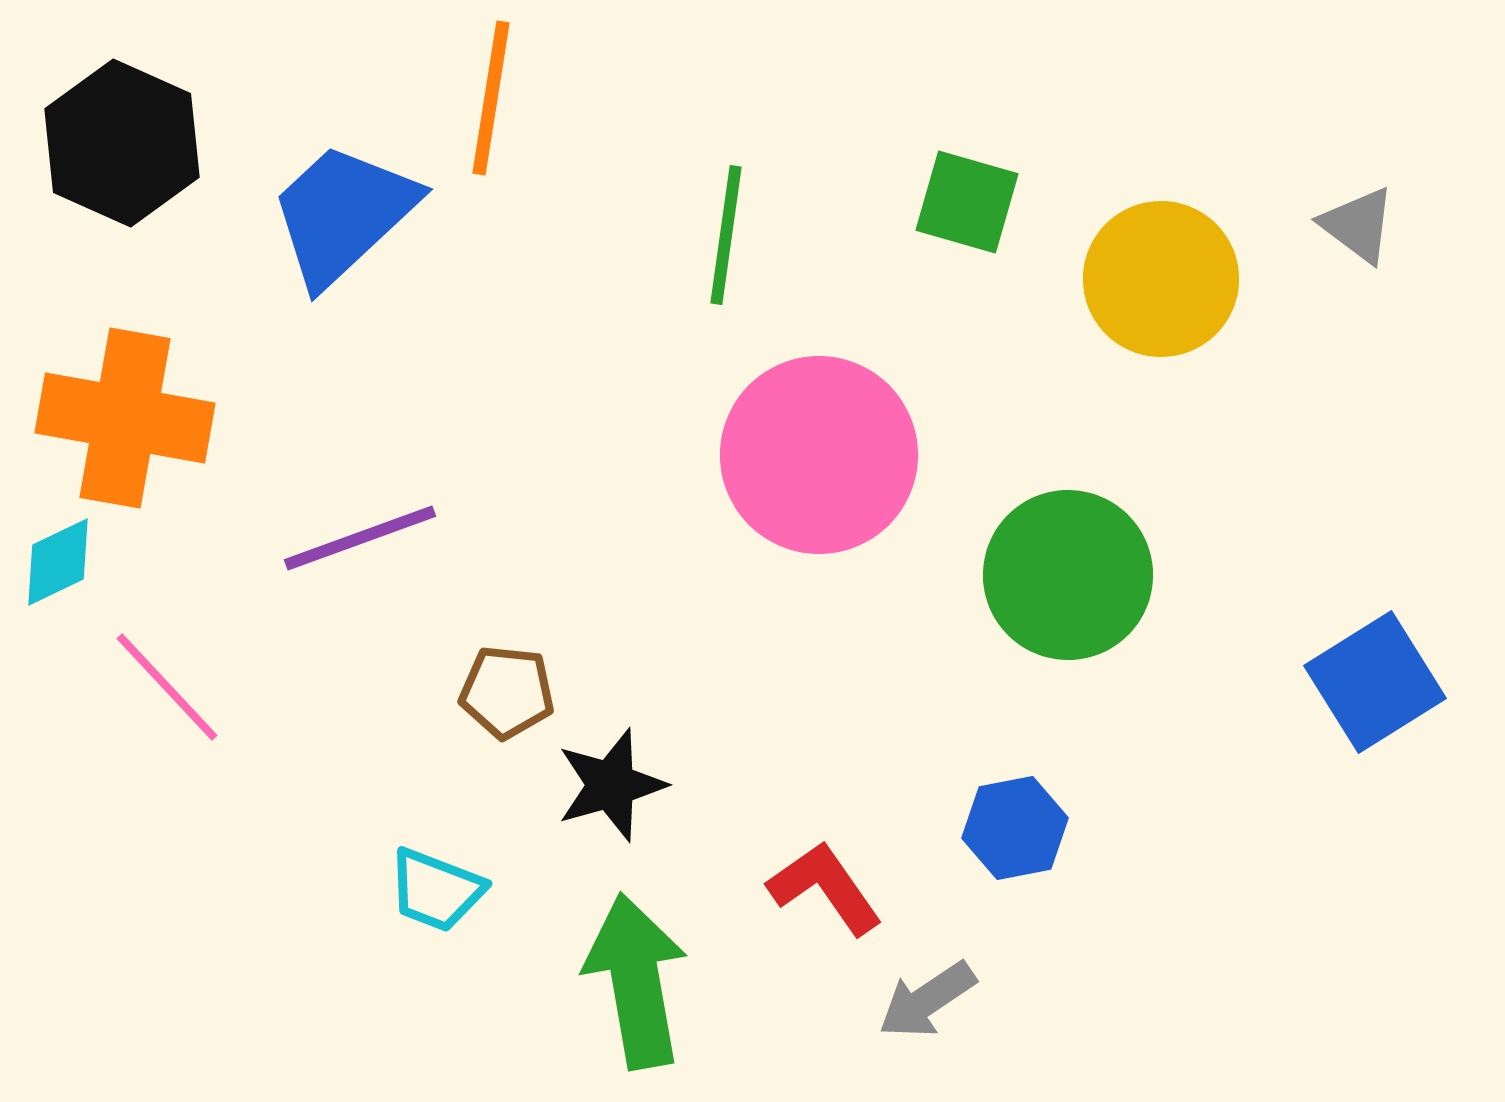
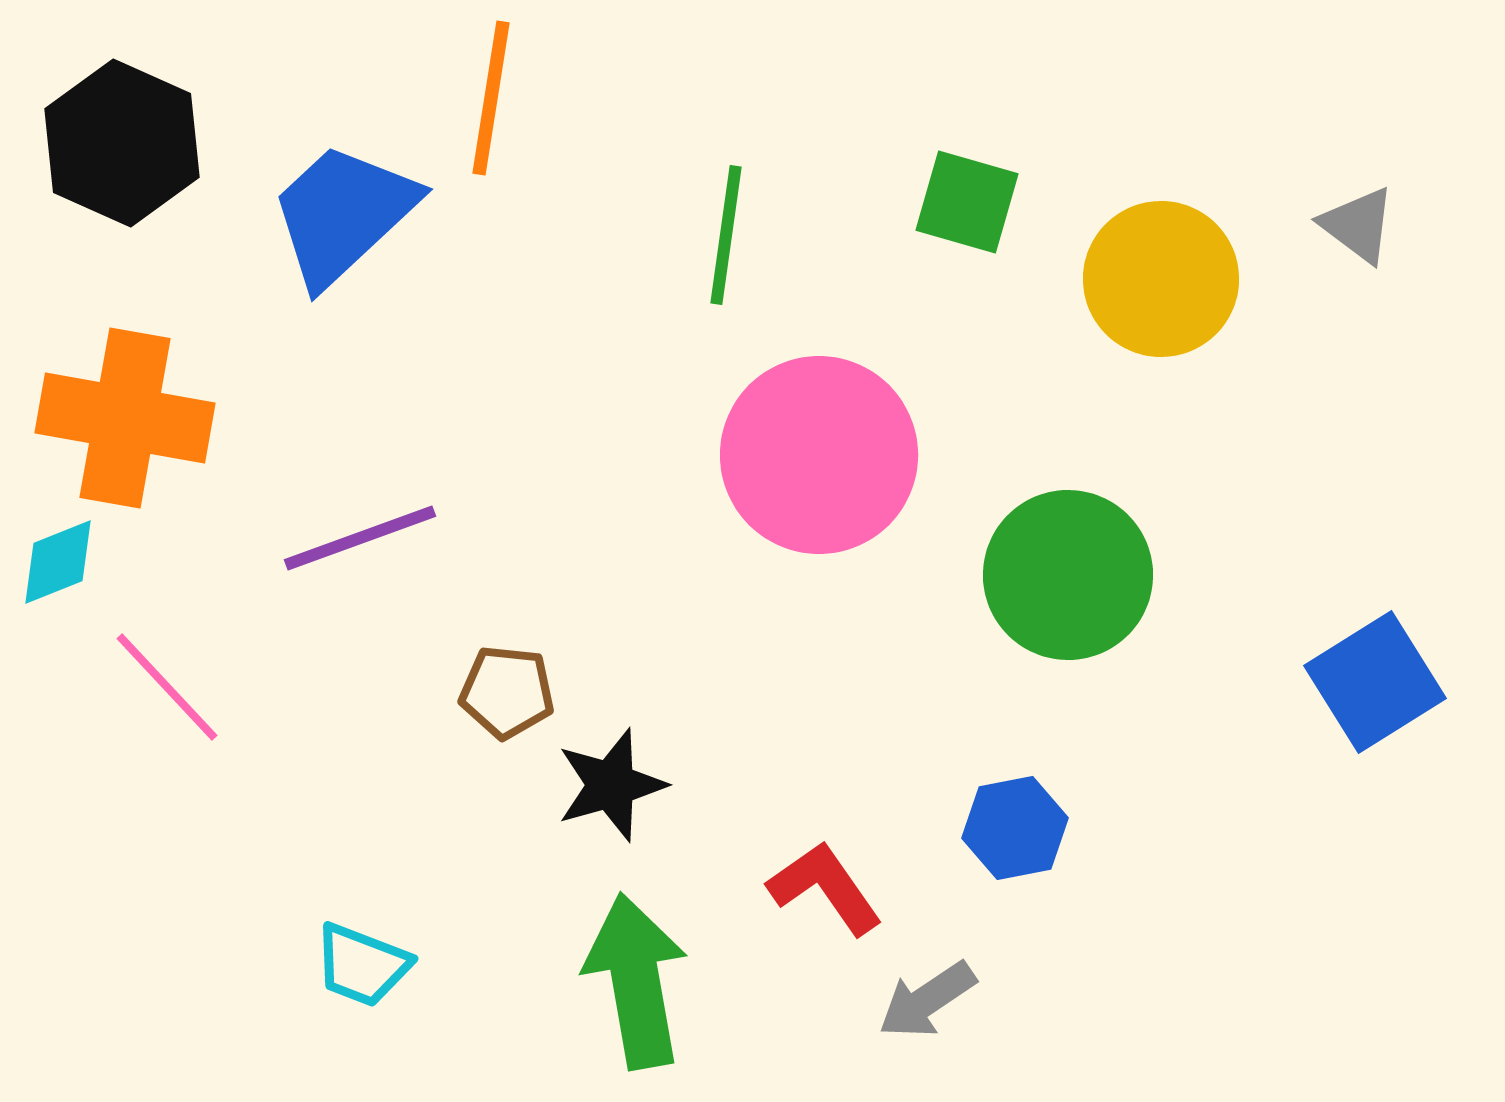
cyan diamond: rotated 4 degrees clockwise
cyan trapezoid: moved 74 px left, 75 px down
